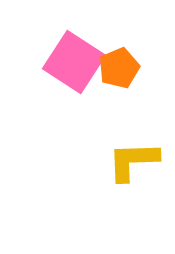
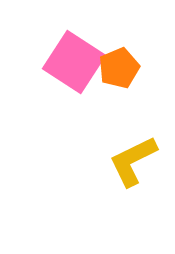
yellow L-shape: rotated 24 degrees counterclockwise
